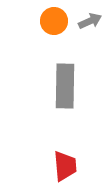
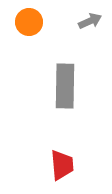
orange circle: moved 25 px left, 1 px down
red trapezoid: moved 3 px left, 1 px up
